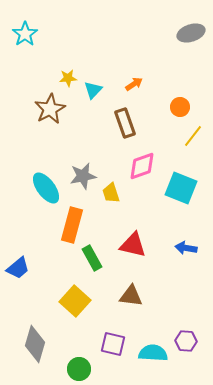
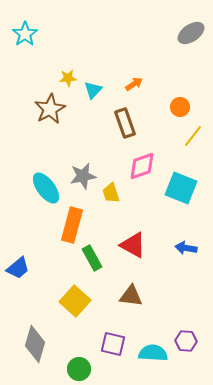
gray ellipse: rotated 16 degrees counterclockwise
red triangle: rotated 16 degrees clockwise
